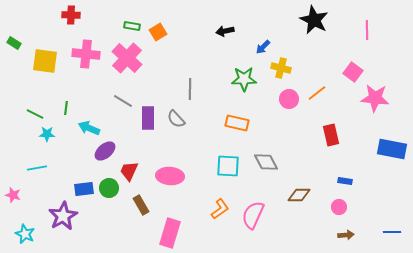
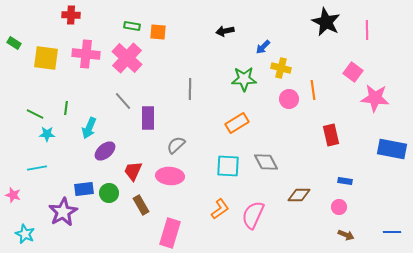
black star at (314, 20): moved 12 px right, 2 px down
orange square at (158, 32): rotated 36 degrees clockwise
yellow square at (45, 61): moved 1 px right, 3 px up
orange line at (317, 93): moved 4 px left, 3 px up; rotated 60 degrees counterclockwise
gray line at (123, 101): rotated 18 degrees clockwise
gray semicircle at (176, 119): moved 26 px down; rotated 90 degrees clockwise
orange rectangle at (237, 123): rotated 45 degrees counterclockwise
cyan arrow at (89, 128): rotated 90 degrees counterclockwise
red trapezoid at (129, 171): moved 4 px right
green circle at (109, 188): moved 5 px down
purple star at (63, 216): moved 4 px up
brown arrow at (346, 235): rotated 28 degrees clockwise
